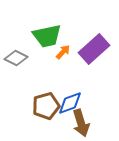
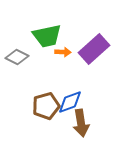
orange arrow: rotated 49 degrees clockwise
gray diamond: moved 1 px right, 1 px up
blue diamond: moved 1 px up
brown arrow: rotated 8 degrees clockwise
